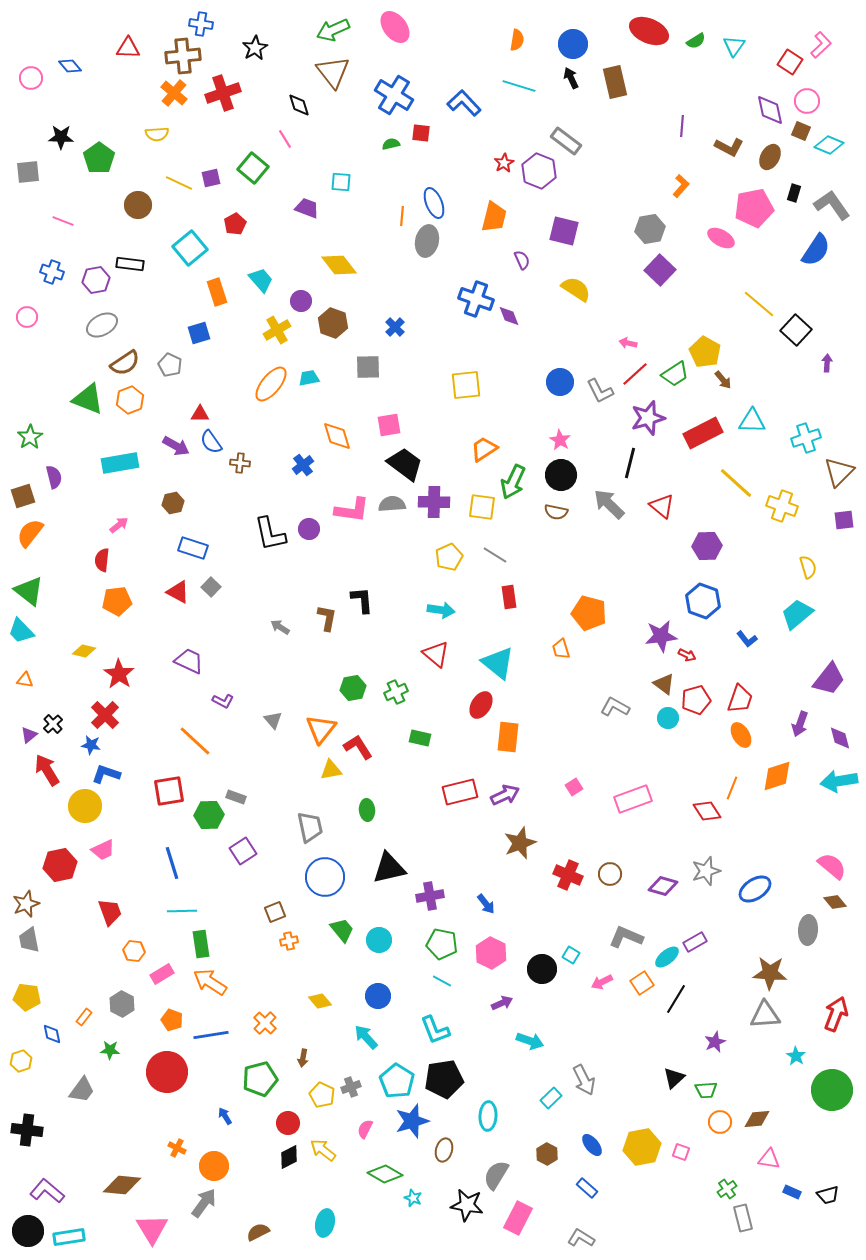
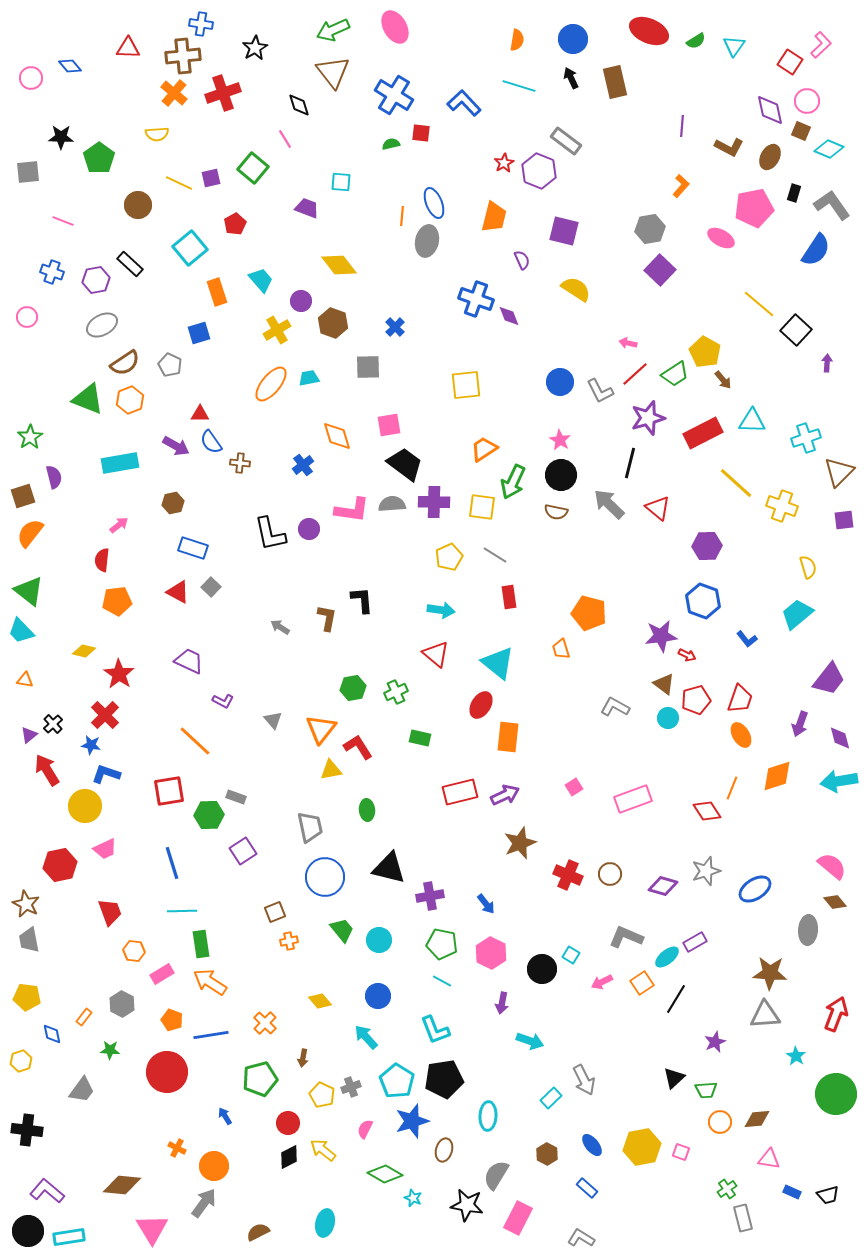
pink ellipse at (395, 27): rotated 8 degrees clockwise
blue circle at (573, 44): moved 5 px up
cyan diamond at (829, 145): moved 4 px down
black rectangle at (130, 264): rotated 36 degrees clockwise
red triangle at (662, 506): moved 4 px left, 2 px down
pink trapezoid at (103, 850): moved 2 px right, 1 px up
black triangle at (389, 868): rotated 27 degrees clockwise
brown star at (26, 904): rotated 24 degrees counterclockwise
purple arrow at (502, 1003): rotated 125 degrees clockwise
green circle at (832, 1090): moved 4 px right, 4 px down
